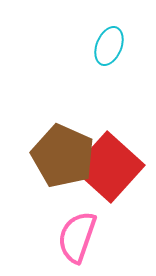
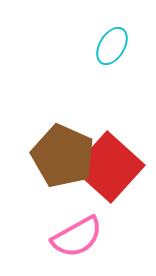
cyan ellipse: moved 3 px right; rotated 9 degrees clockwise
pink semicircle: rotated 138 degrees counterclockwise
